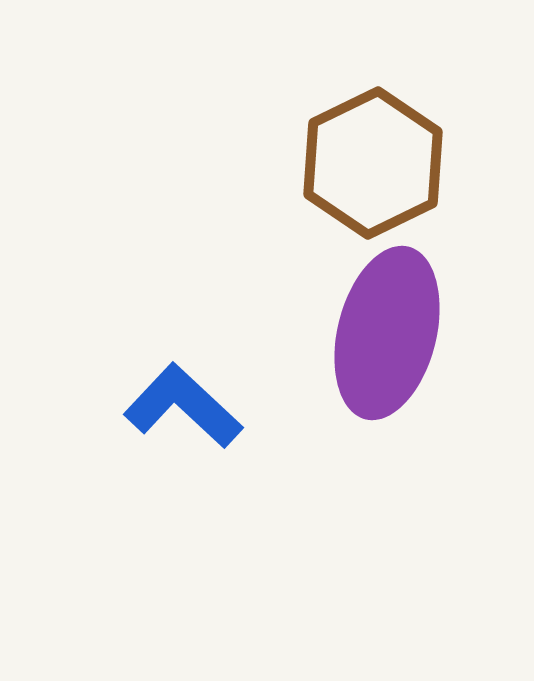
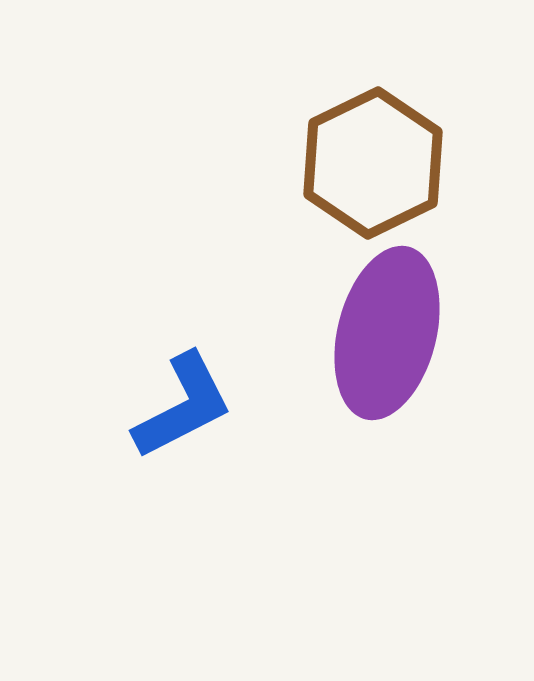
blue L-shape: rotated 110 degrees clockwise
